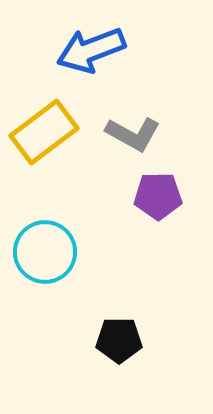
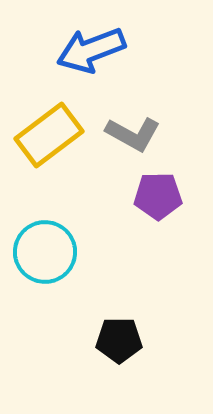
yellow rectangle: moved 5 px right, 3 px down
